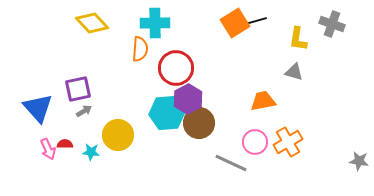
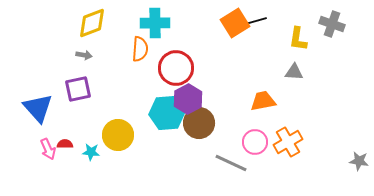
yellow diamond: rotated 68 degrees counterclockwise
gray triangle: rotated 12 degrees counterclockwise
gray arrow: moved 56 px up; rotated 42 degrees clockwise
